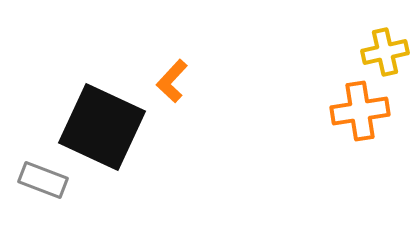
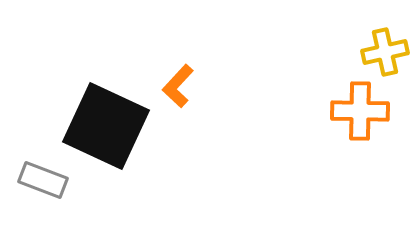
orange L-shape: moved 6 px right, 5 px down
orange cross: rotated 10 degrees clockwise
black square: moved 4 px right, 1 px up
